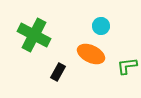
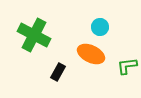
cyan circle: moved 1 px left, 1 px down
